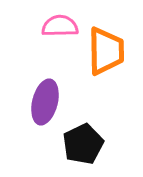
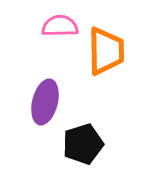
black pentagon: rotated 9 degrees clockwise
